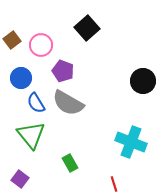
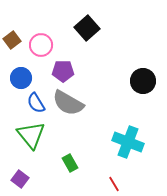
purple pentagon: rotated 20 degrees counterclockwise
cyan cross: moved 3 px left
red line: rotated 14 degrees counterclockwise
